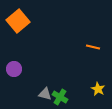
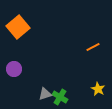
orange square: moved 6 px down
orange line: rotated 40 degrees counterclockwise
gray triangle: rotated 32 degrees counterclockwise
